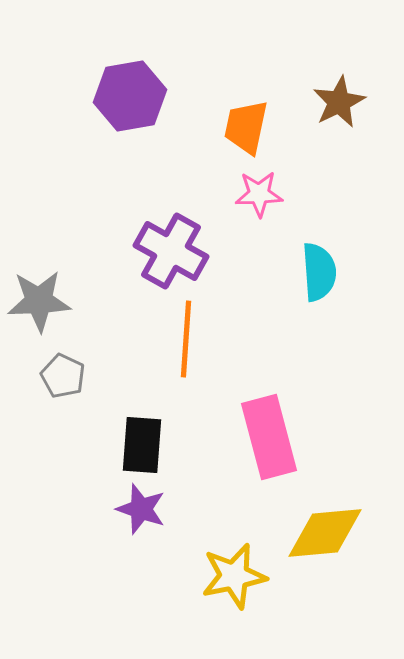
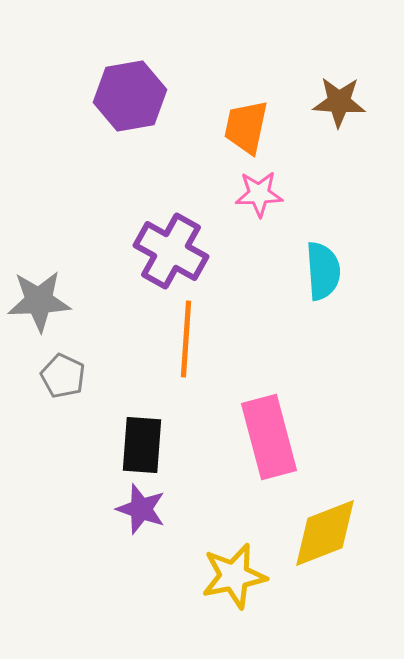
brown star: rotated 30 degrees clockwise
cyan semicircle: moved 4 px right, 1 px up
yellow diamond: rotated 16 degrees counterclockwise
